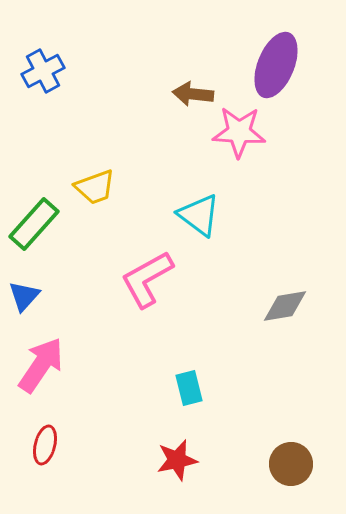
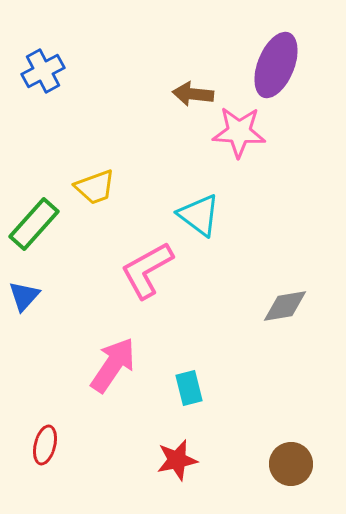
pink L-shape: moved 9 px up
pink arrow: moved 72 px right
